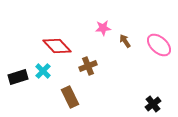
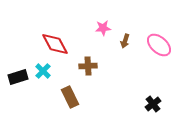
brown arrow: rotated 128 degrees counterclockwise
red diamond: moved 2 px left, 2 px up; rotated 16 degrees clockwise
brown cross: rotated 18 degrees clockwise
